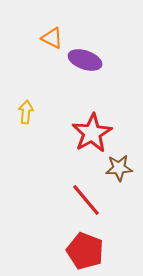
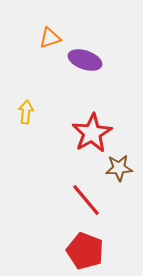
orange triangle: moved 2 px left; rotated 45 degrees counterclockwise
